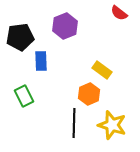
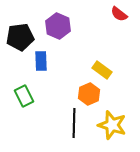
red semicircle: moved 1 px down
purple hexagon: moved 7 px left; rotated 15 degrees counterclockwise
